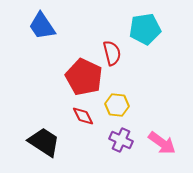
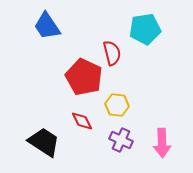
blue trapezoid: moved 5 px right
red diamond: moved 1 px left, 5 px down
pink arrow: rotated 52 degrees clockwise
